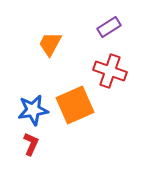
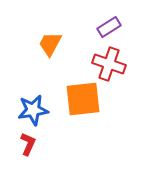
red cross: moved 1 px left, 7 px up
orange square: moved 8 px right, 6 px up; rotated 18 degrees clockwise
red L-shape: moved 3 px left
